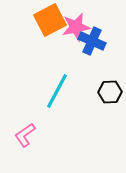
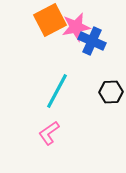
black hexagon: moved 1 px right
pink L-shape: moved 24 px right, 2 px up
